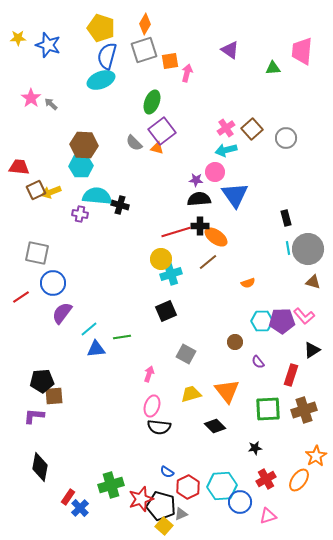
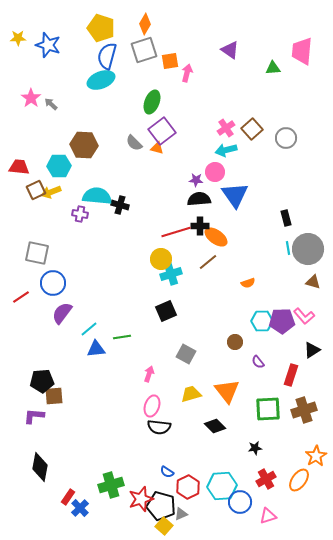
cyan hexagon at (81, 166): moved 22 px left
